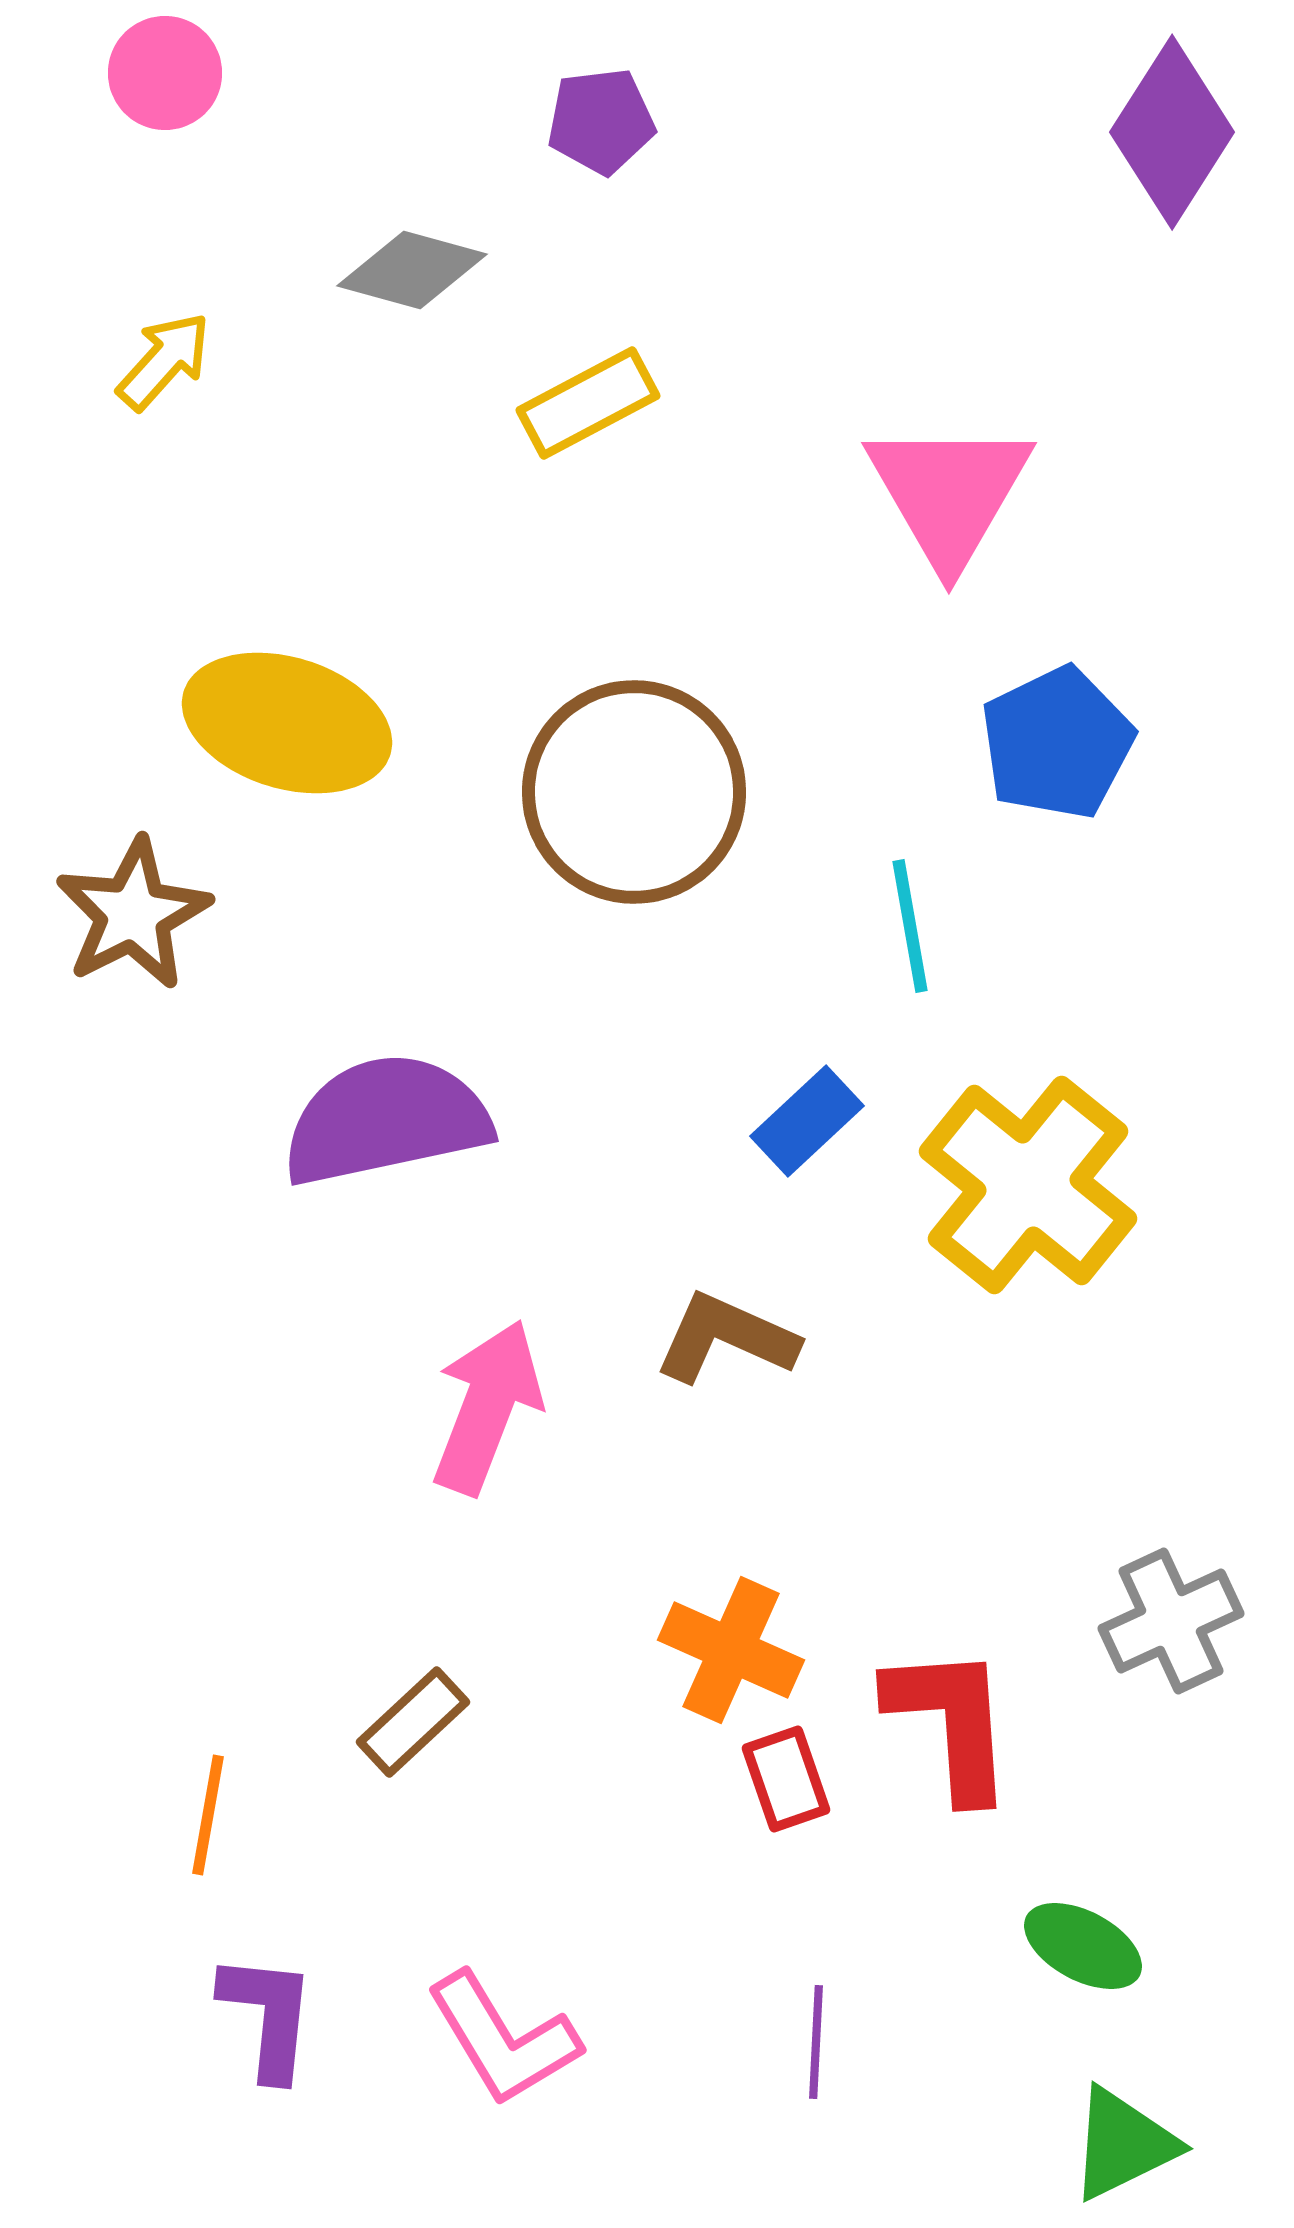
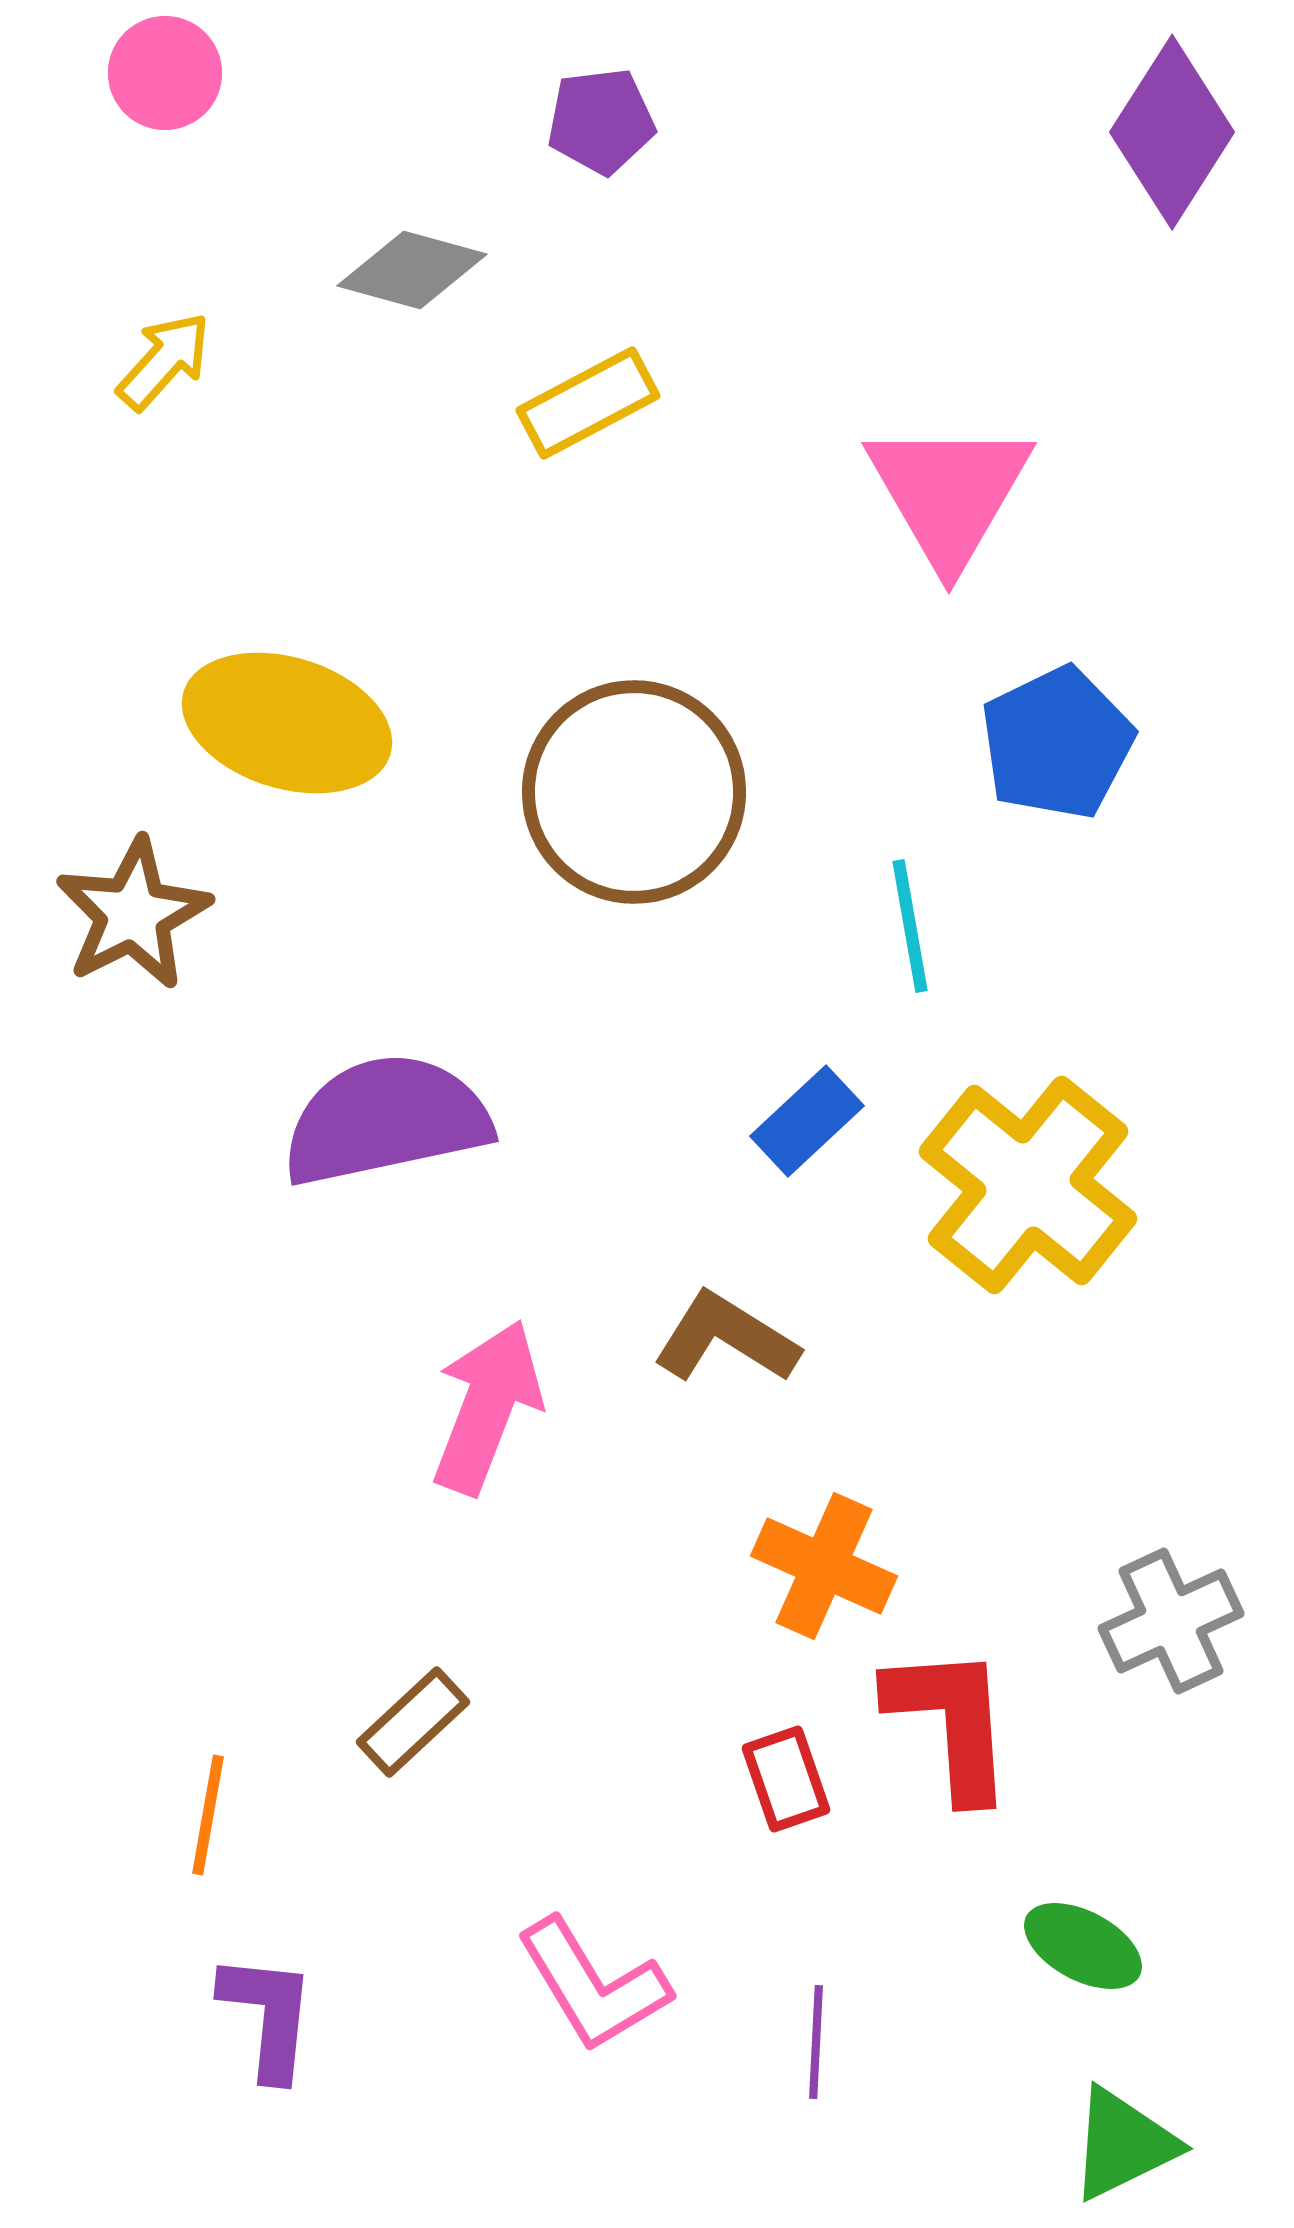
brown L-shape: rotated 8 degrees clockwise
orange cross: moved 93 px right, 84 px up
pink L-shape: moved 90 px right, 54 px up
